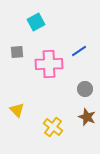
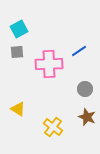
cyan square: moved 17 px left, 7 px down
yellow triangle: moved 1 px right, 1 px up; rotated 14 degrees counterclockwise
